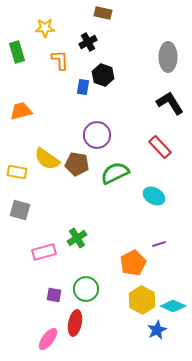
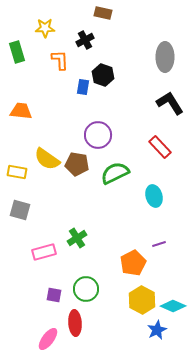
black cross: moved 3 px left, 2 px up
gray ellipse: moved 3 px left
orange trapezoid: rotated 20 degrees clockwise
purple circle: moved 1 px right
cyan ellipse: rotated 45 degrees clockwise
red ellipse: rotated 15 degrees counterclockwise
